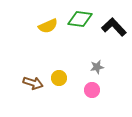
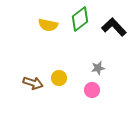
green diamond: rotated 45 degrees counterclockwise
yellow semicircle: moved 1 px up; rotated 36 degrees clockwise
gray star: moved 1 px right, 1 px down
